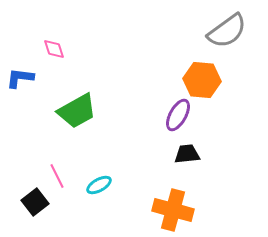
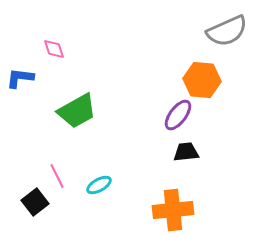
gray semicircle: rotated 12 degrees clockwise
purple ellipse: rotated 8 degrees clockwise
black trapezoid: moved 1 px left, 2 px up
orange cross: rotated 21 degrees counterclockwise
